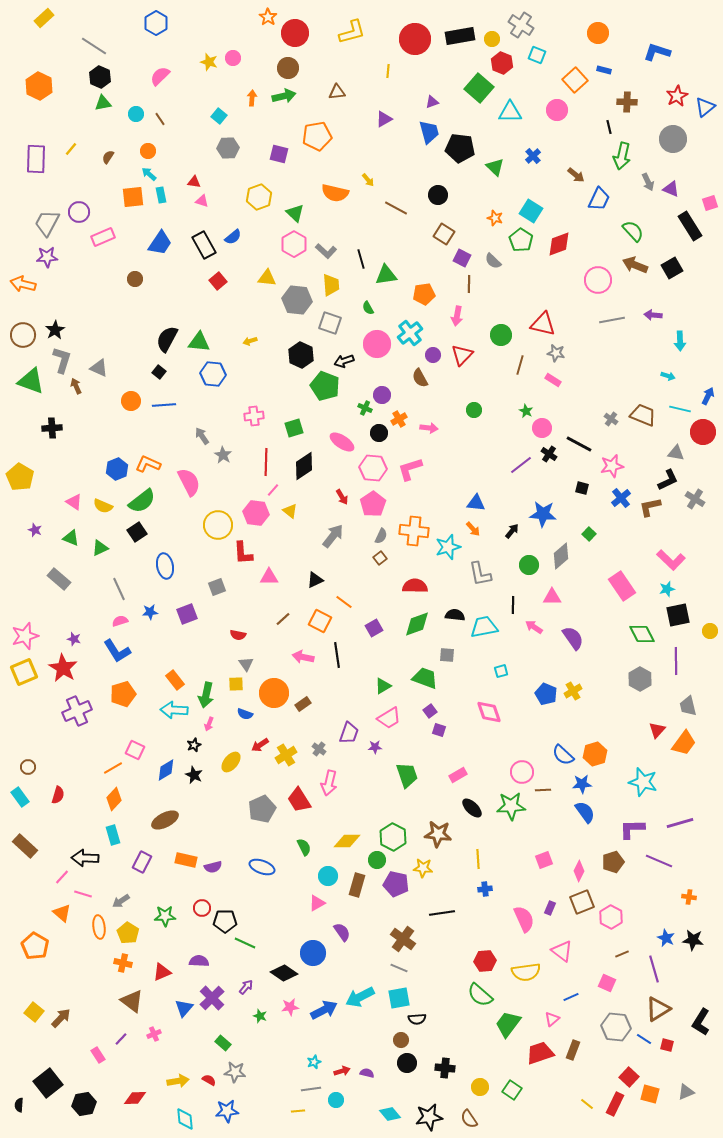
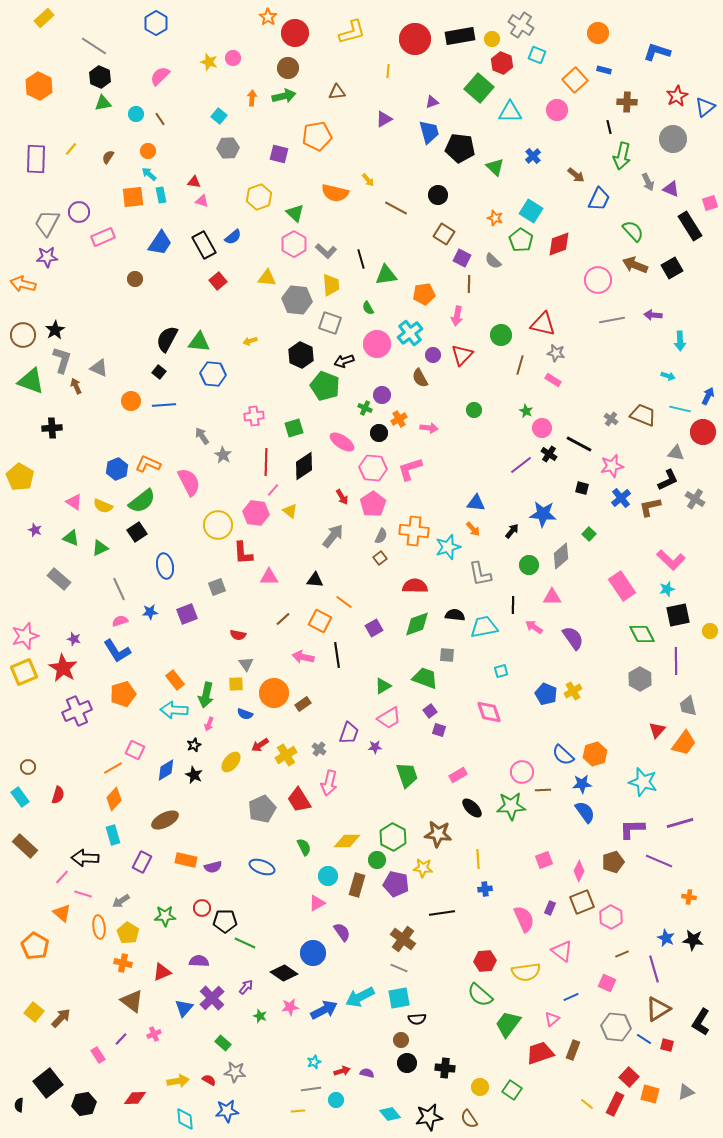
black triangle at (315, 580): rotated 30 degrees clockwise
